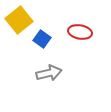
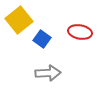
gray arrow: moved 1 px left; rotated 10 degrees clockwise
